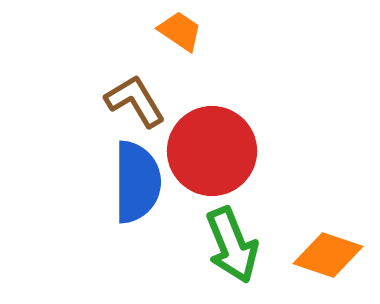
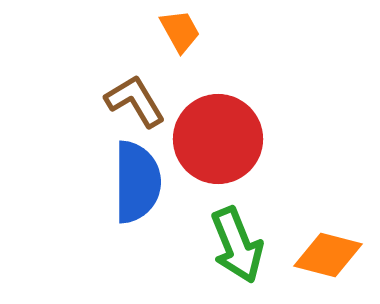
orange trapezoid: rotated 27 degrees clockwise
red circle: moved 6 px right, 12 px up
green arrow: moved 5 px right
orange diamond: rotated 4 degrees counterclockwise
